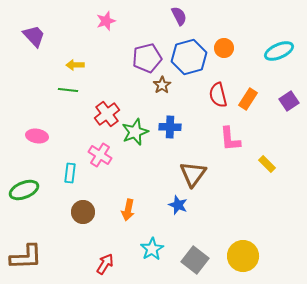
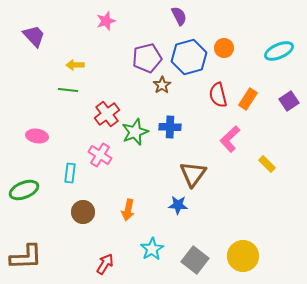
pink L-shape: rotated 52 degrees clockwise
blue star: rotated 18 degrees counterclockwise
